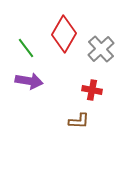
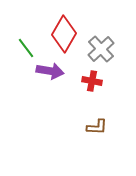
purple arrow: moved 21 px right, 10 px up
red cross: moved 9 px up
brown L-shape: moved 18 px right, 6 px down
